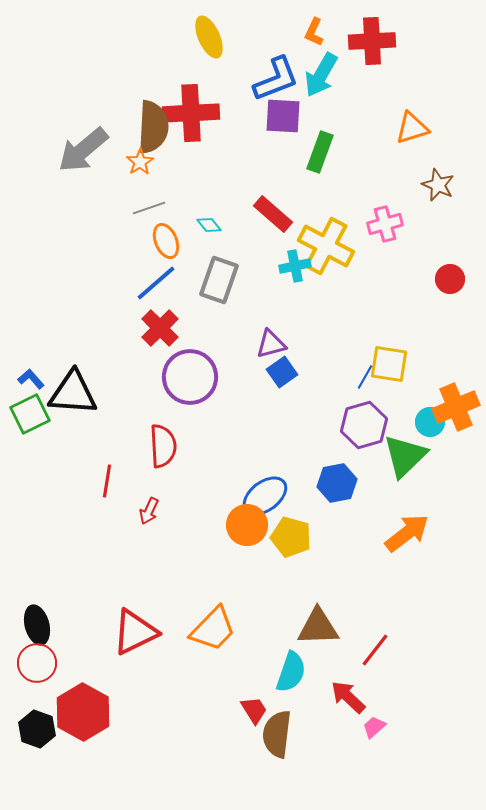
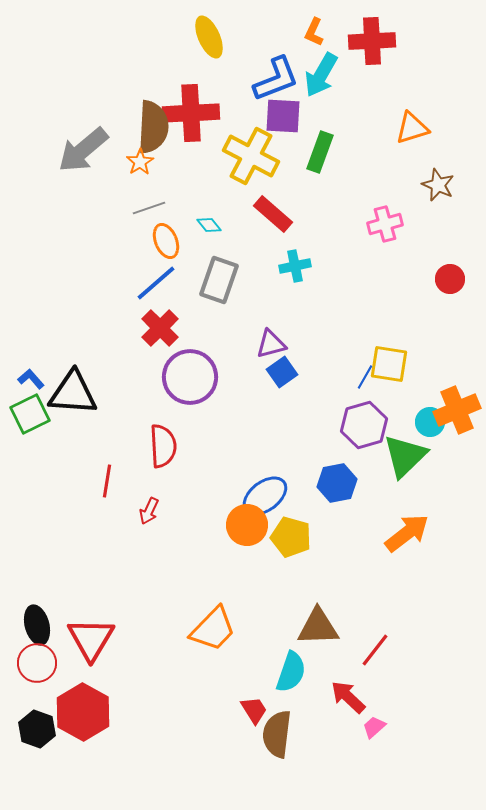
yellow cross at (326, 246): moved 75 px left, 90 px up
orange cross at (456, 407): moved 1 px right, 3 px down
red triangle at (135, 632): moved 44 px left, 7 px down; rotated 33 degrees counterclockwise
